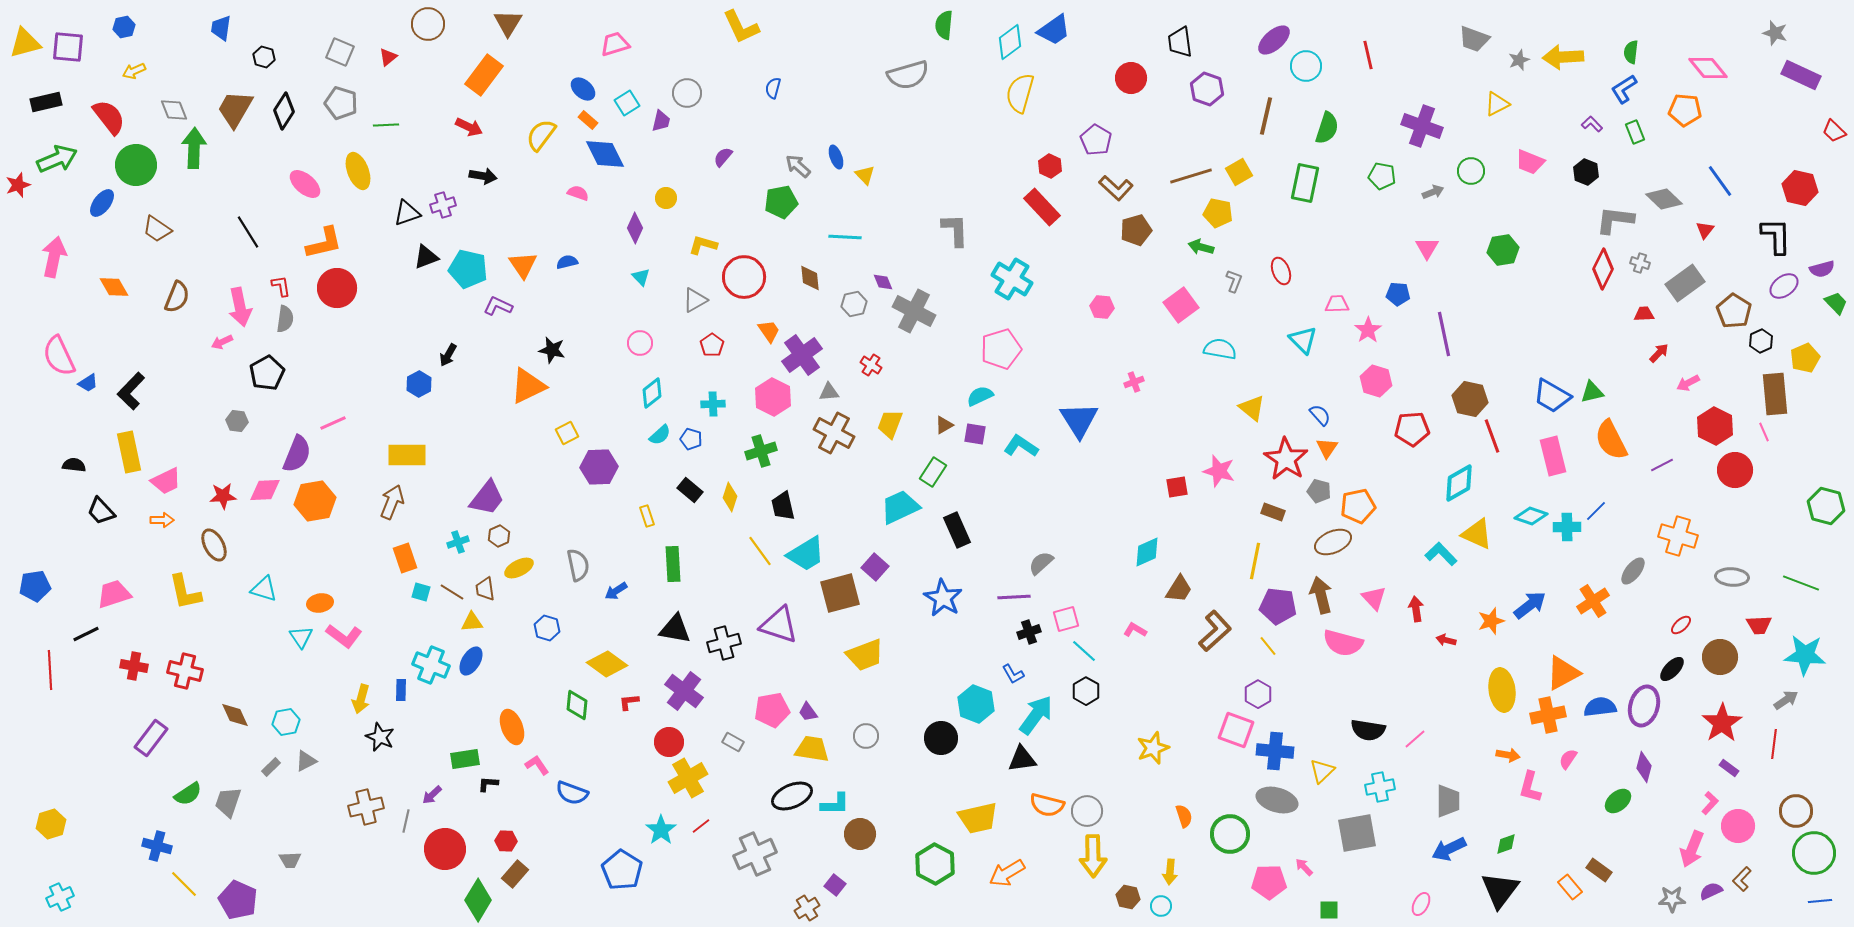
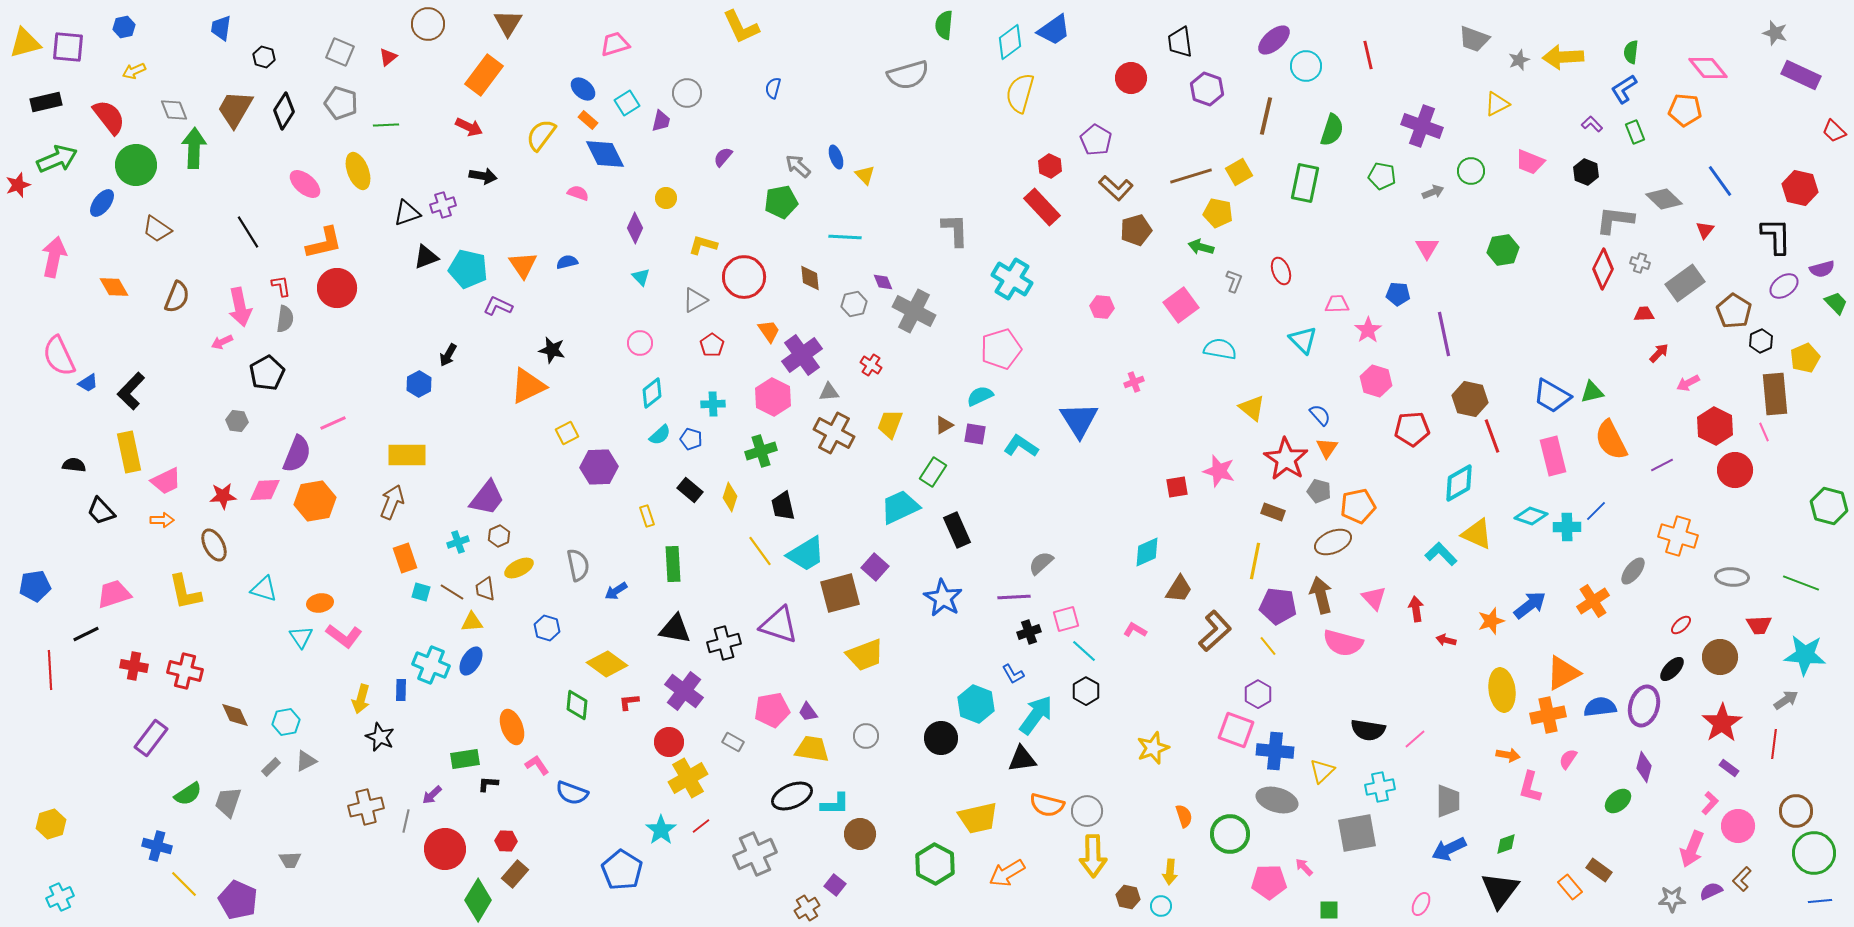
green semicircle at (1327, 128): moved 5 px right, 2 px down
green hexagon at (1826, 506): moved 3 px right
